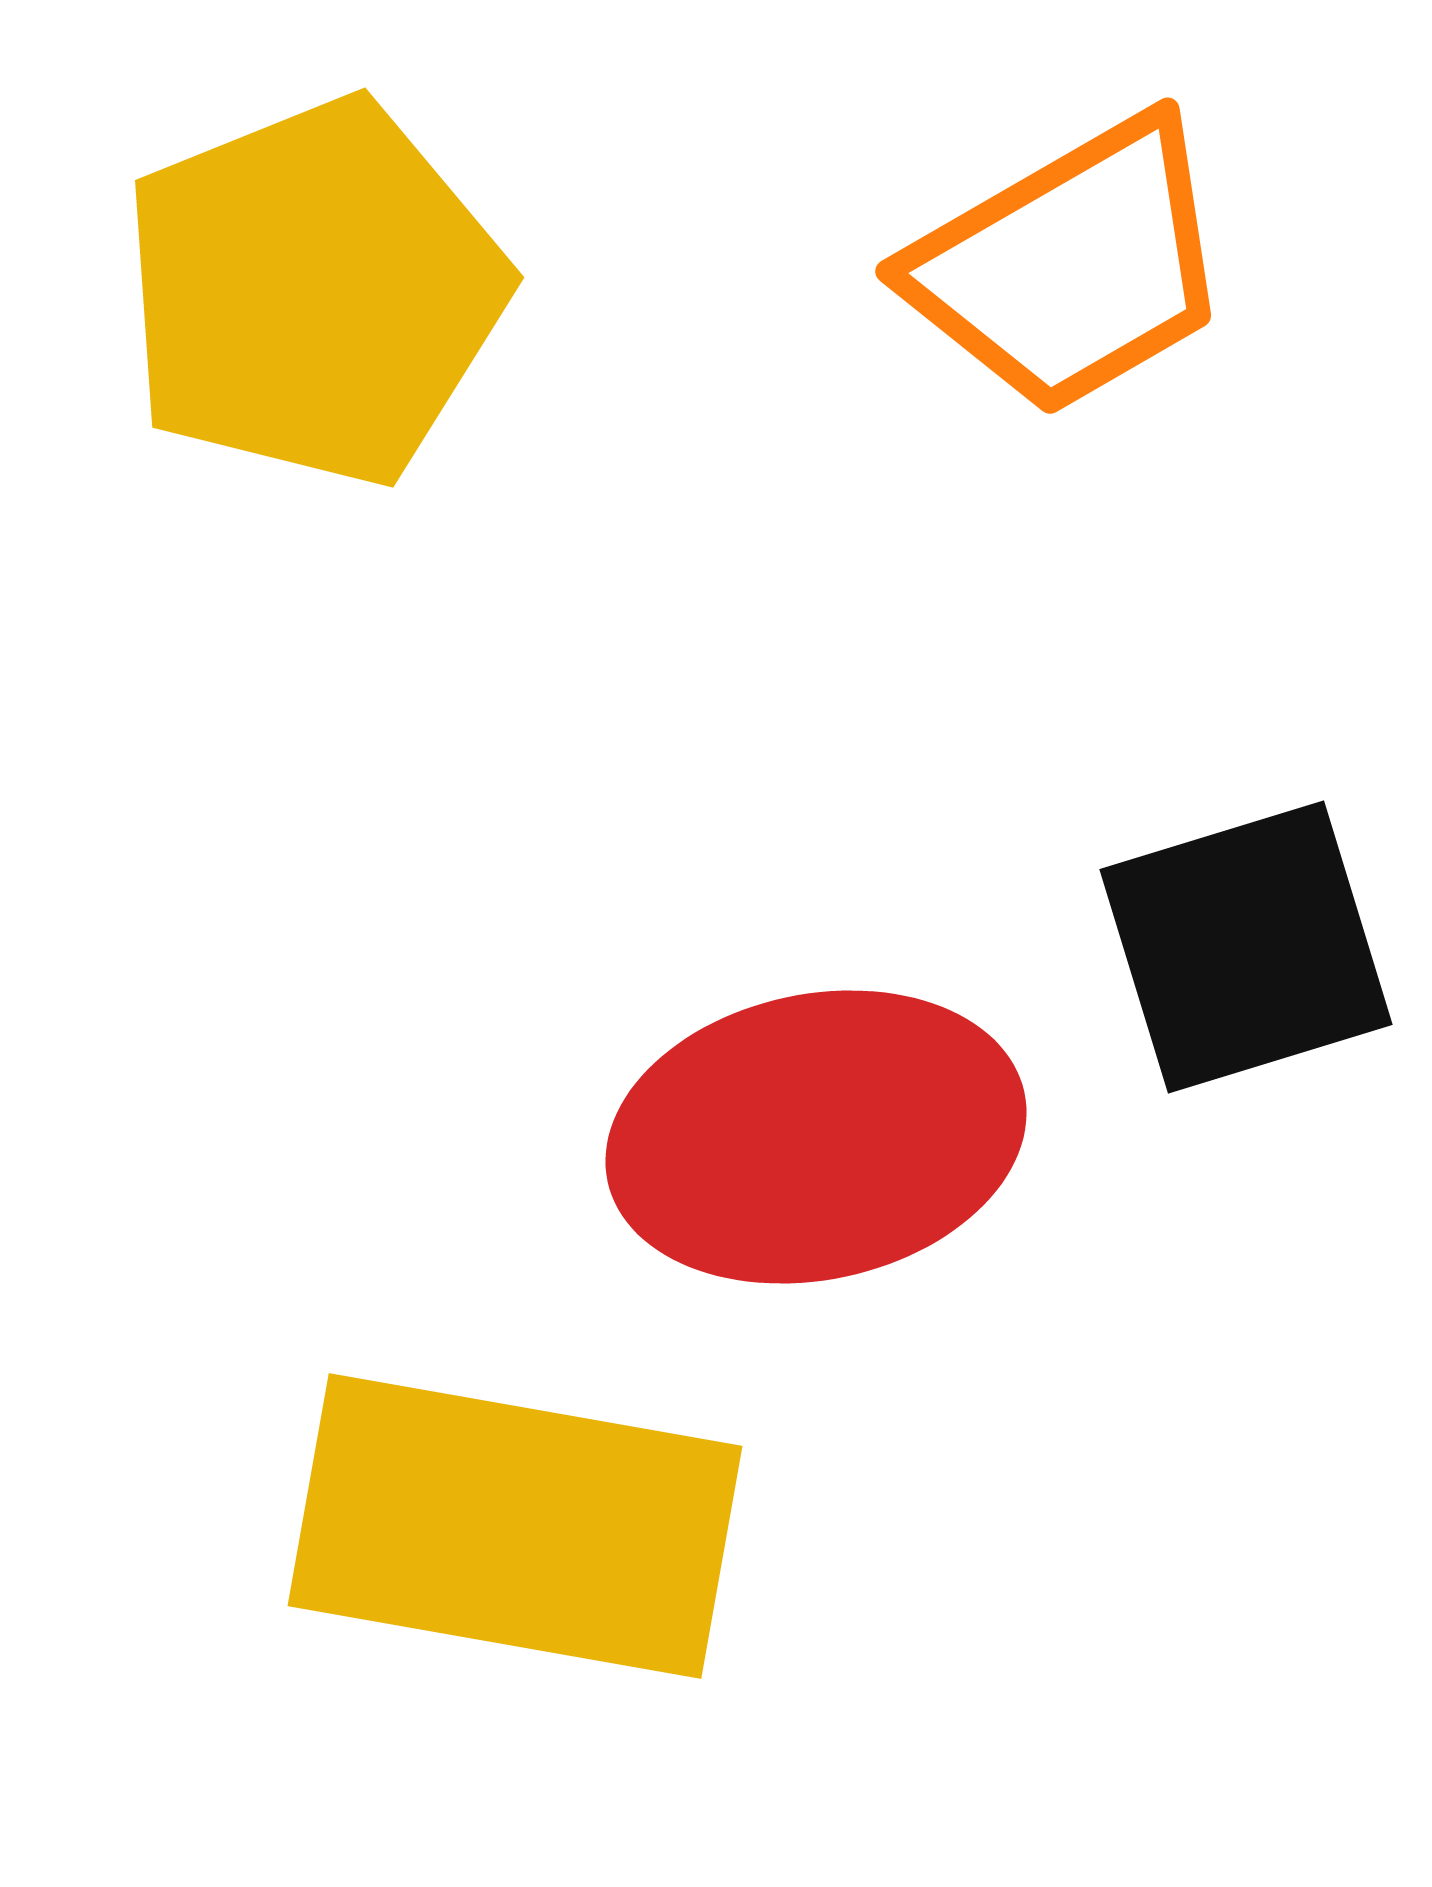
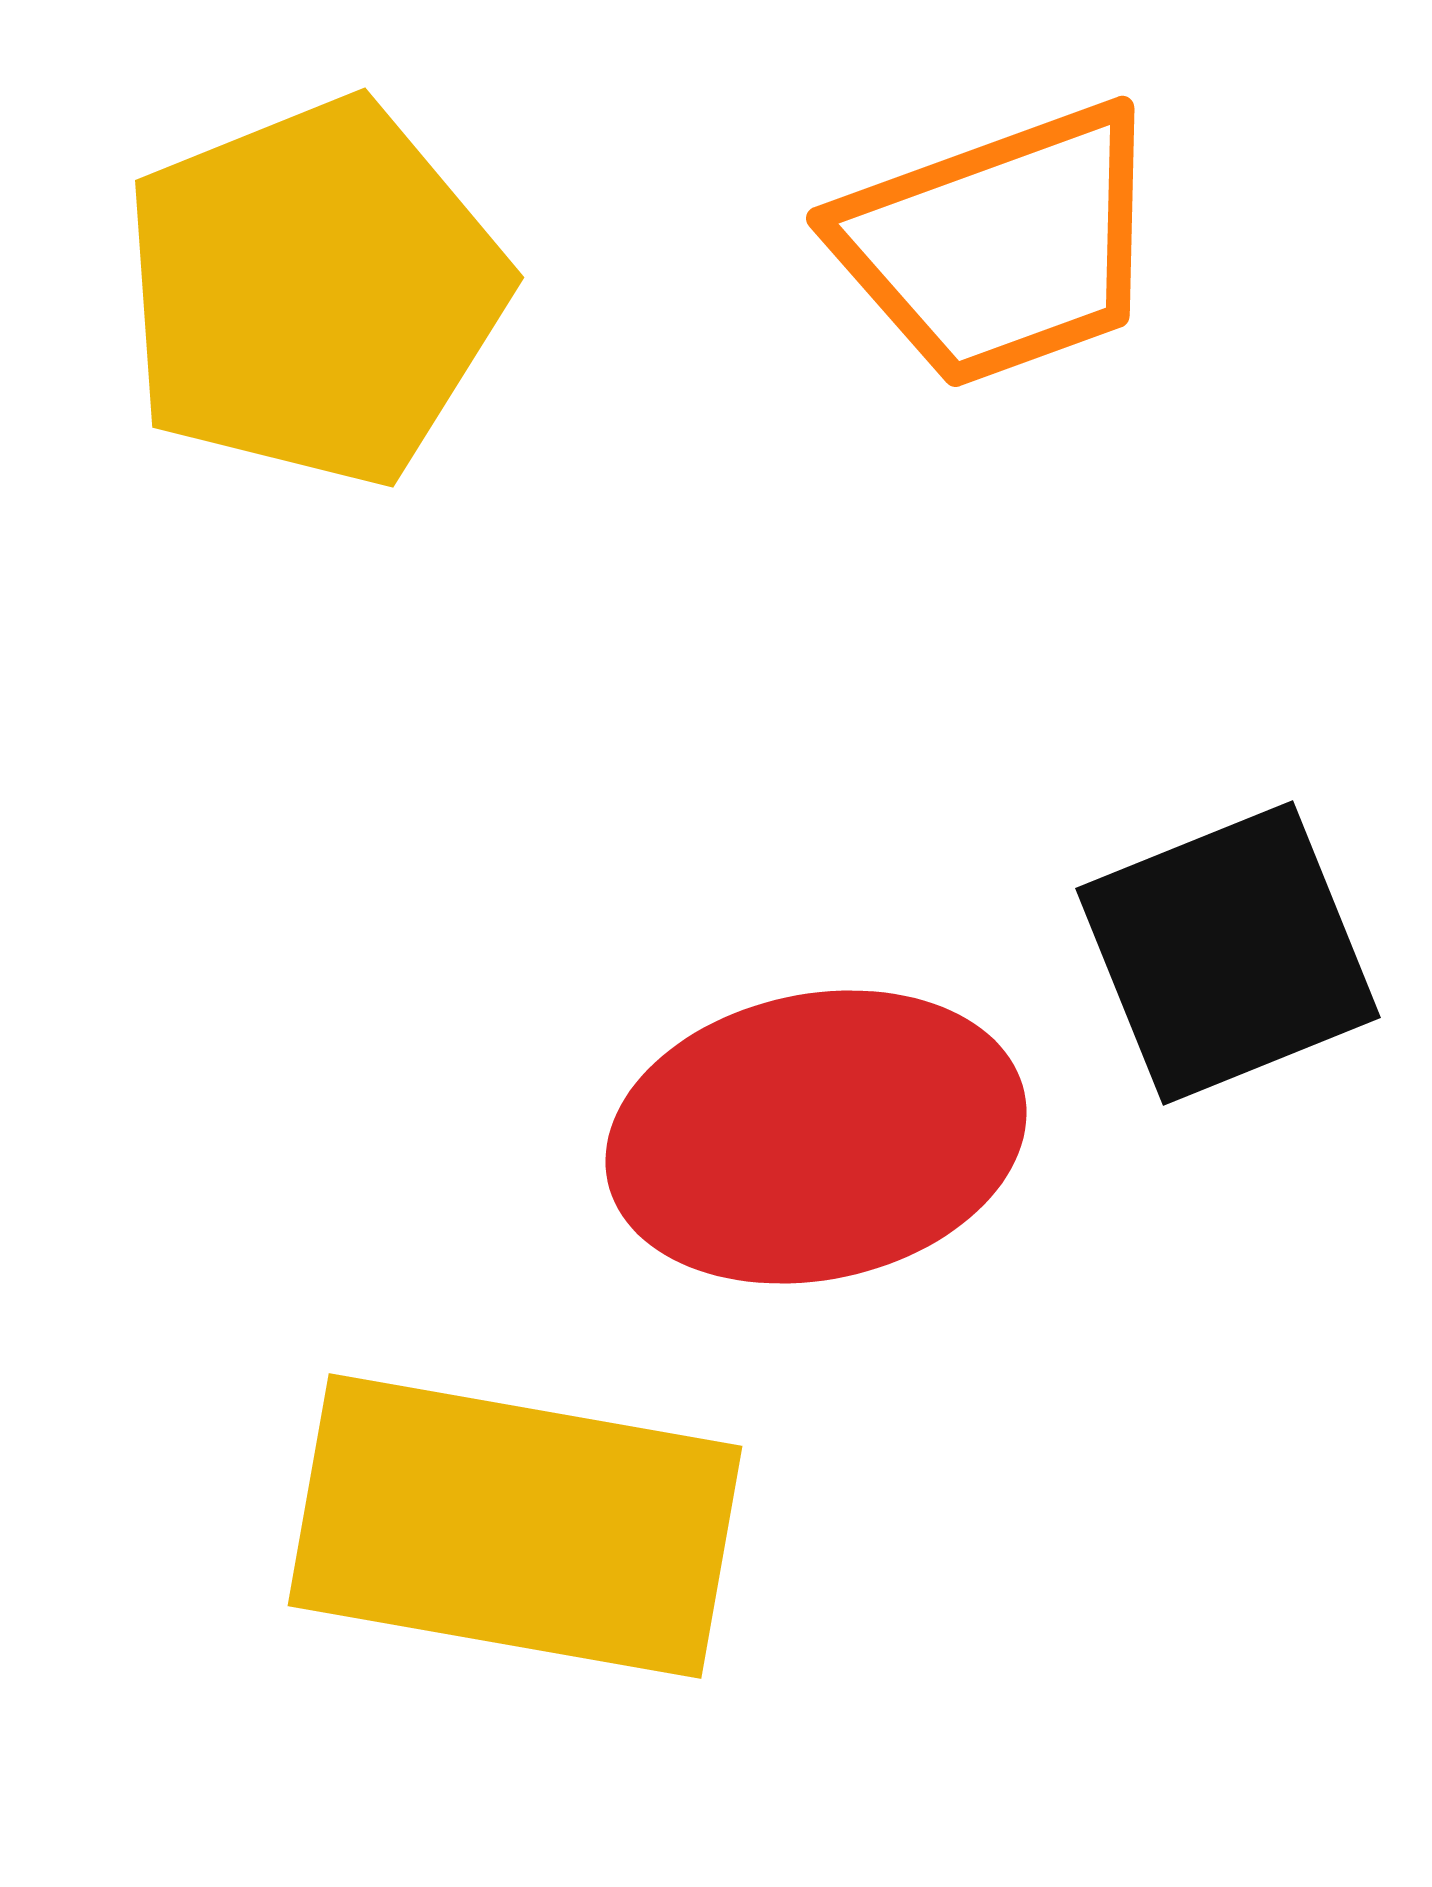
orange trapezoid: moved 71 px left, 21 px up; rotated 10 degrees clockwise
black square: moved 18 px left, 6 px down; rotated 5 degrees counterclockwise
